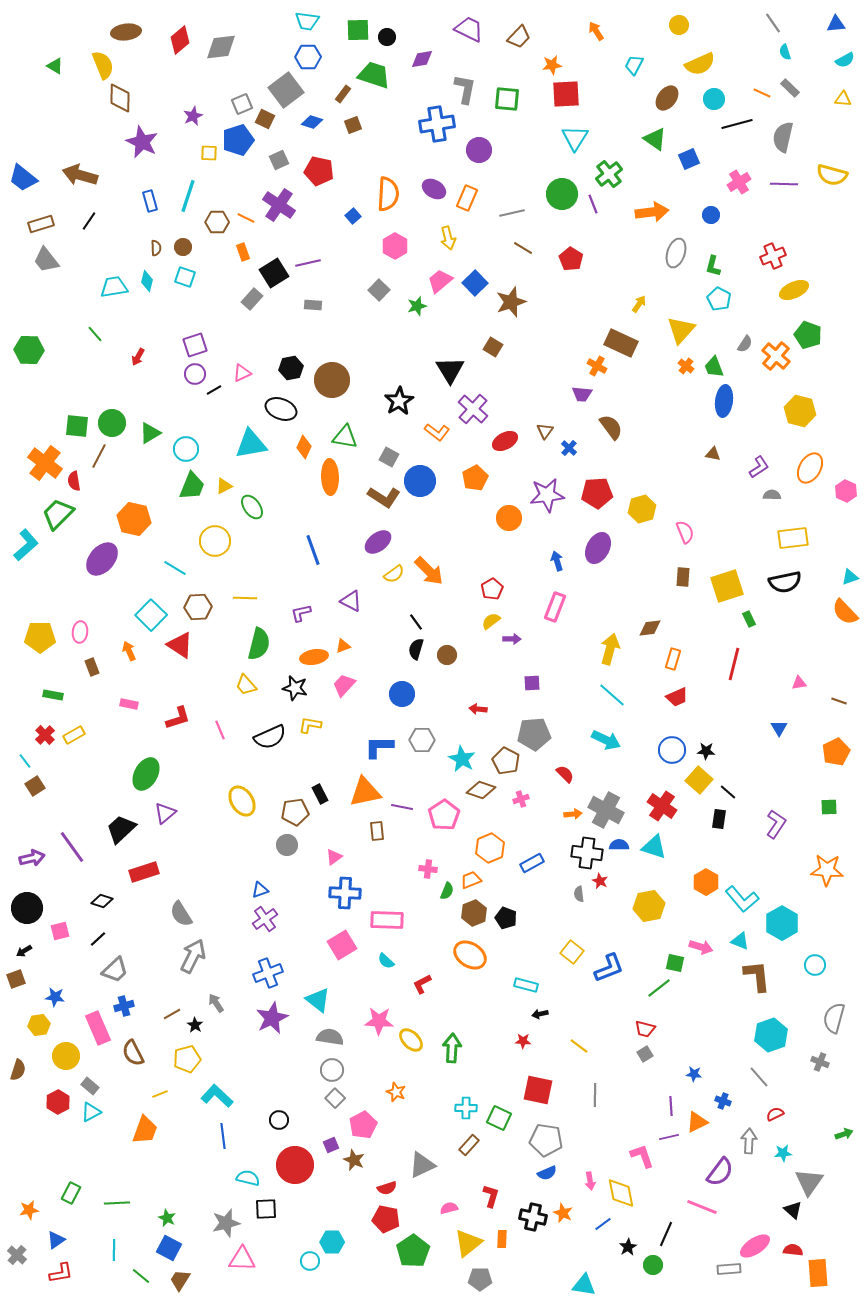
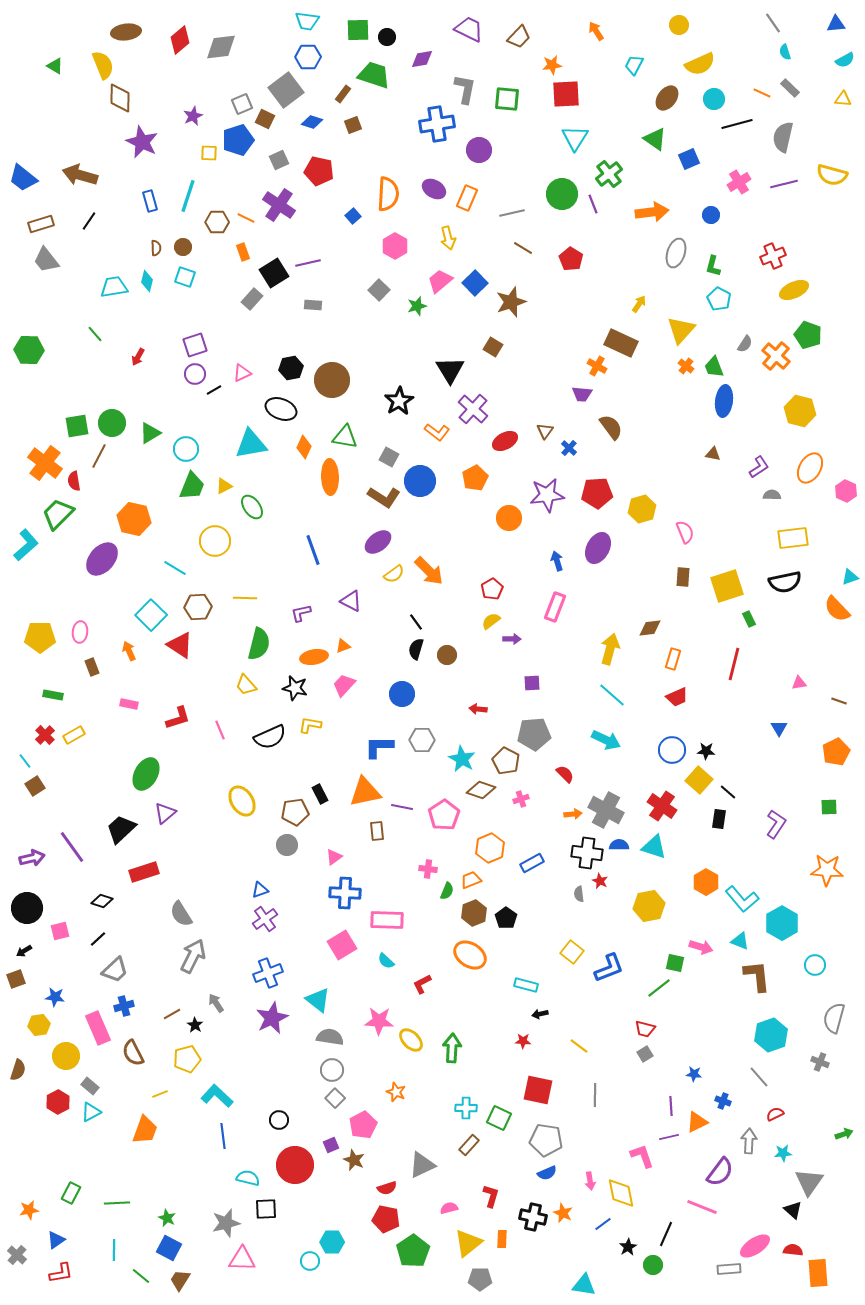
purple line at (784, 184): rotated 16 degrees counterclockwise
green square at (77, 426): rotated 15 degrees counterclockwise
orange semicircle at (845, 612): moved 8 px left, 3 px up
black pentagon at (506, 918): rotated 15 degrees clockwise
